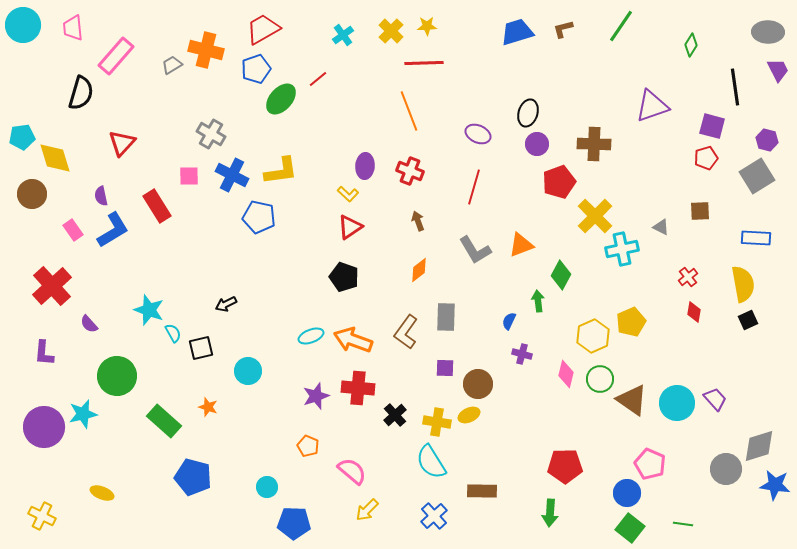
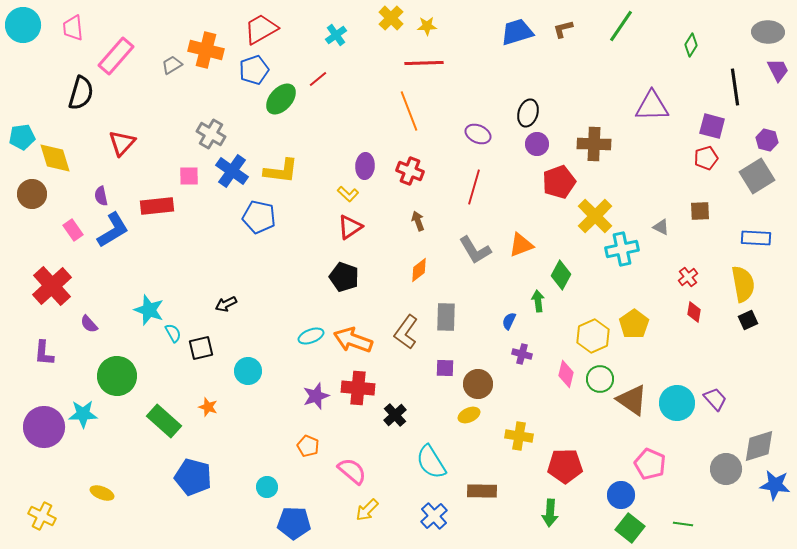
red trapezoid at (263, 29): moved 2 px left
yellow cross at (391, 31): moved 13 px up
cyan cross at (343, 35): moved 7 px left
blue pentagon at (256, 69): moved 2 px left, 1 px down
purple triangle at (652, 106): rotated 18 degrees clockwise
yellow L-shape at (281, 171): rotated 15 degrees clockwise
blue cross at (232, 175): moved 4 px up; rotated 8 degrees clockwise
red rectangle at (157, 206): rotated 64 degrees counterclockwise
yellow pentagon at (631, 322): moved 3 px right, 2 px down; rotated 12 degrees counterclockwise
cyan star at (83, 414): rotated 12 degrees clockwise
yellow cross at (437, 422): moved 82 px right, 14 px down
blue circle at (627, 493): moved 6 px left, 2 px down
